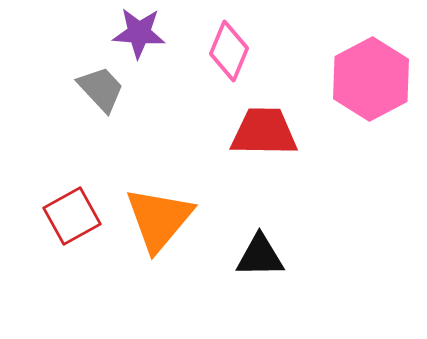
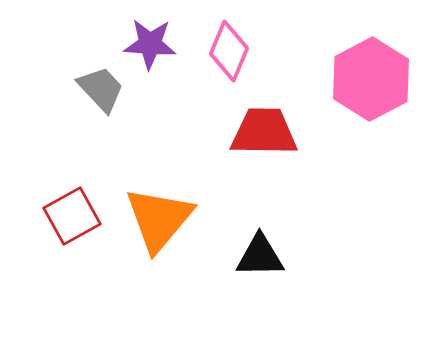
purple star: moved 11 px right, 11 px down
